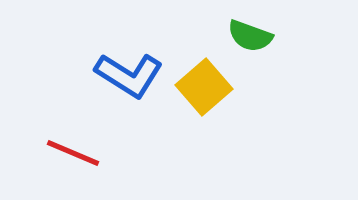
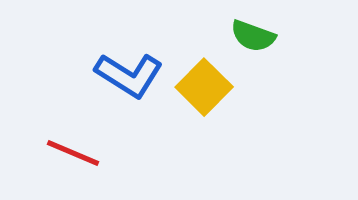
green semicircle: moved 3 px right
yellow square: rotated 4 degrees counterclockwise
